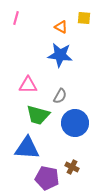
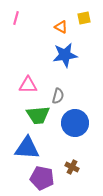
yellow square: rotated 16 degrees counterclockwise
blue star: moved 5 px right; rotated 15 degrees counterclockwise
gray semicircle: moved 2 px left; rotated 14 degrees counterclockwise
green trapezoid: rotated 20 degrees counterclockwise
purple pentagon: moved 5 px left
